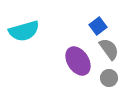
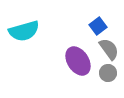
gray circle: moved 1 px left, 5 px up
